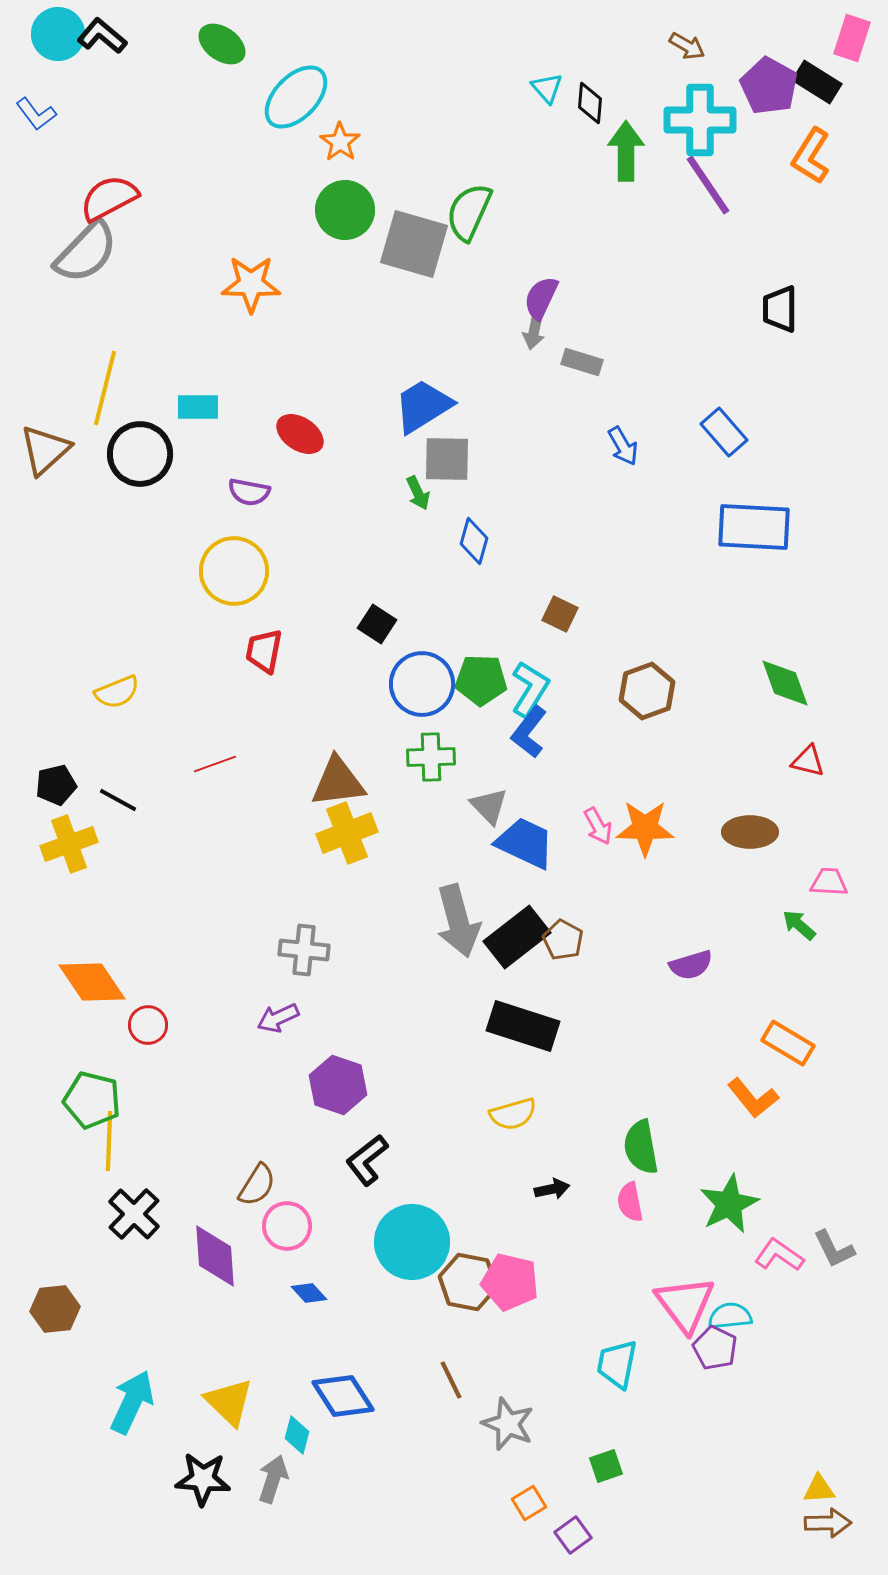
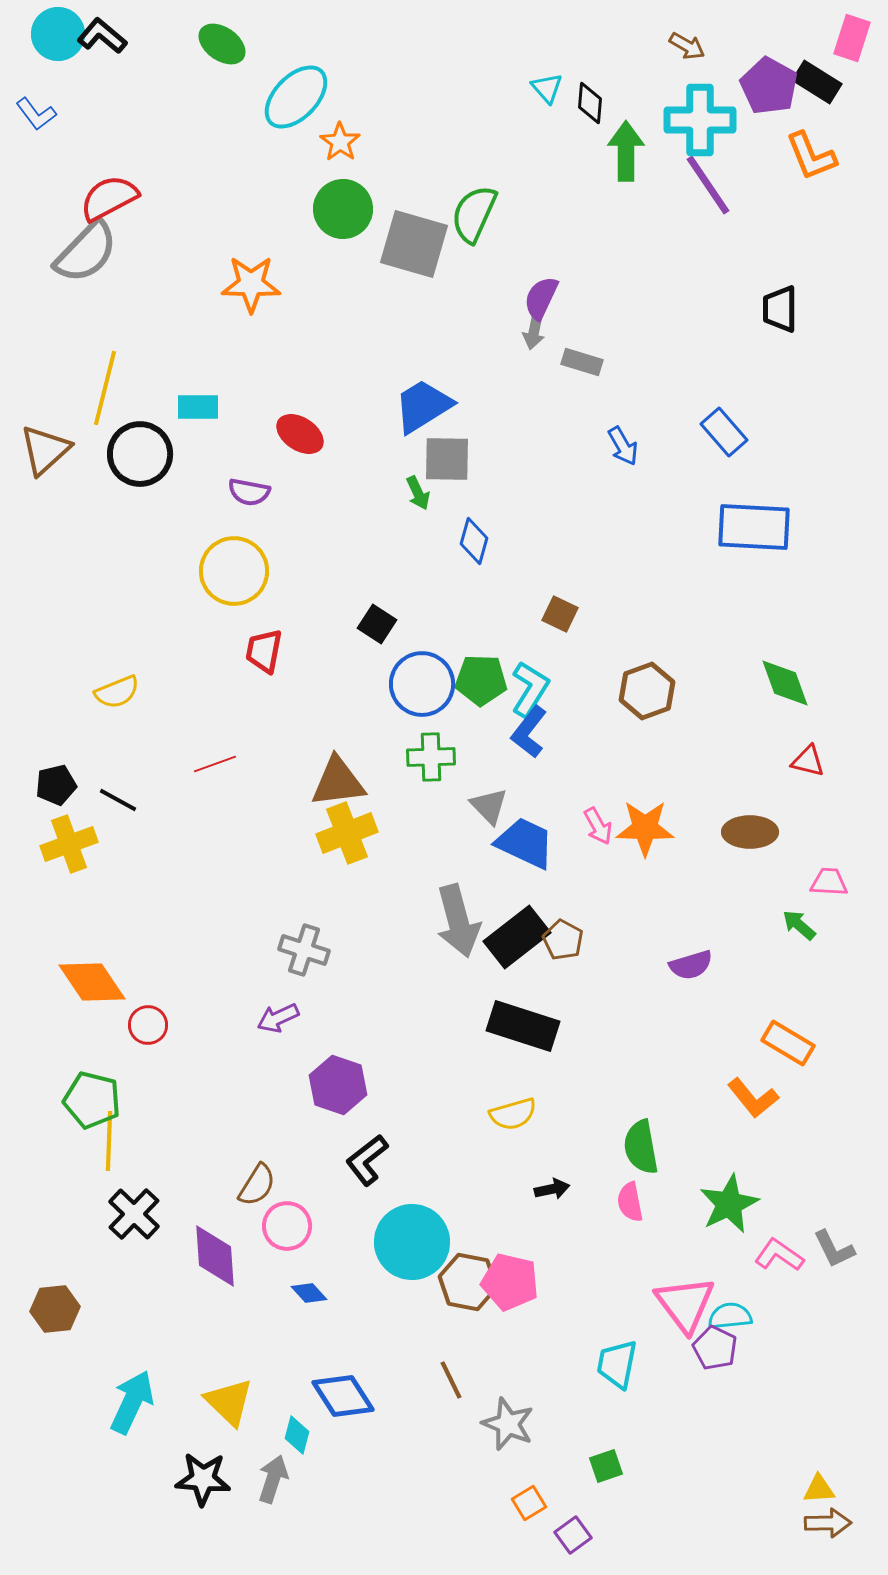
orange L-shape at (811, 156): rotated 54 degrees counterclockwise
green circle at (345, 210): moved 2 px left, 1 px up
green semicircle at (469, 212): moved 5 px right, 2 px down
gray cross at (304, 950): rotated 12 degrees clockwise
